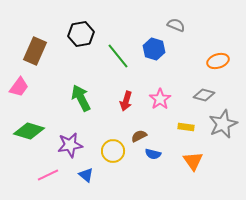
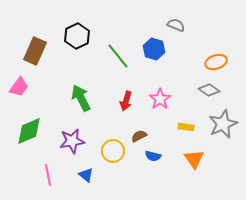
black hexagon: moved 4 px left, 2 px down; rotated 15 degrees counterclockwise
orange ellipse: moved 2 px left, 1 px down
gray diamond: moved 5 px right, 5 px up; rotated 20 degrees clockwise
green diamond: rotated 40 degrees counterclockwise
purple star: moved 2 px right, 4 px up
blue semicircle: moved 2 px down
orange triangle: moved 1 px right, 2 px up
pink line: rotated 75 degrees counterclockwise
